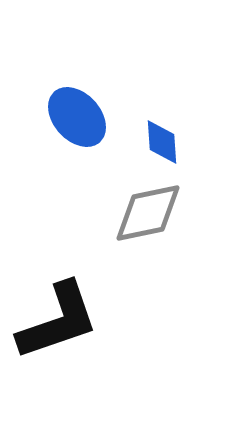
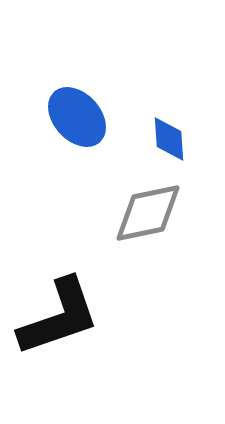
blue diamond: moved 7 px right, 3 px up
black L-shape: moved 1 px right, 4 px up
